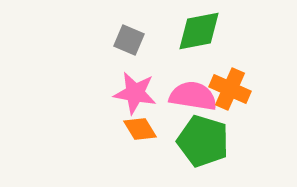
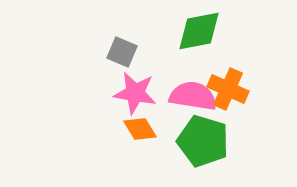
gray square: moved 7 px left, 12 px down
orange cross: moved 2 px left
